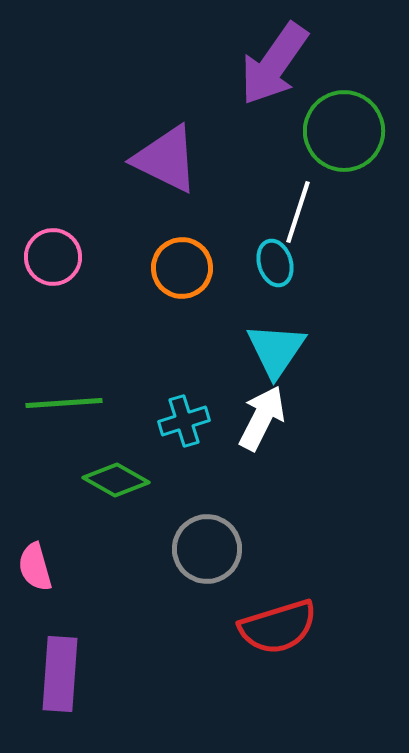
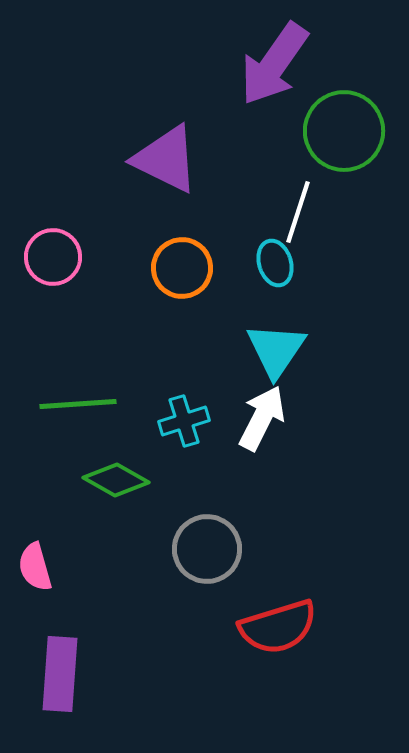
green line: moved 14 px right, 1 px down
